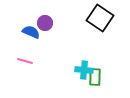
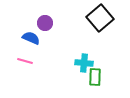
black square: rotated 16 degrees clockwise
blue semicircle: moved 6 px down
cyan cross: moved 7 px up
